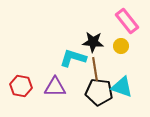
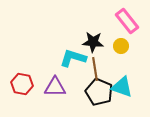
red hexagon: moved 1 px right, 2 px up
black pentagon: rotated 16 degrees clockwise
